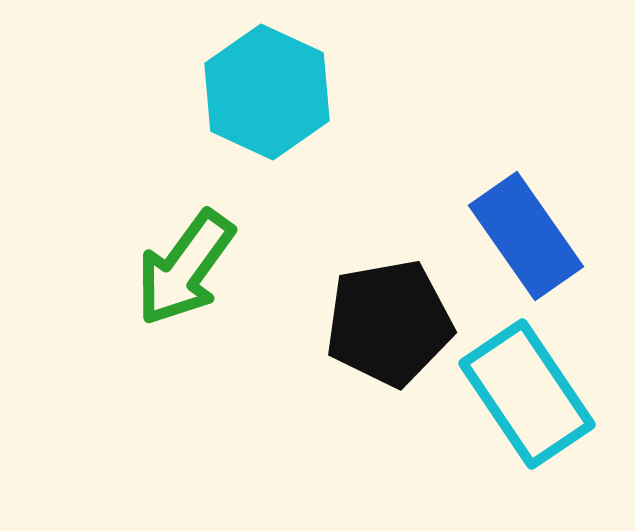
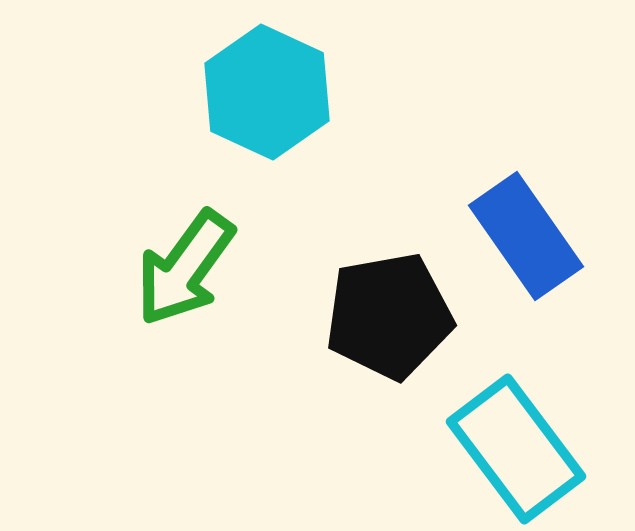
black pentagon: moved 7 px up
cyan rectangle: moved 11 px left, 55 px down; rotated 3 degrees counterclockwise
